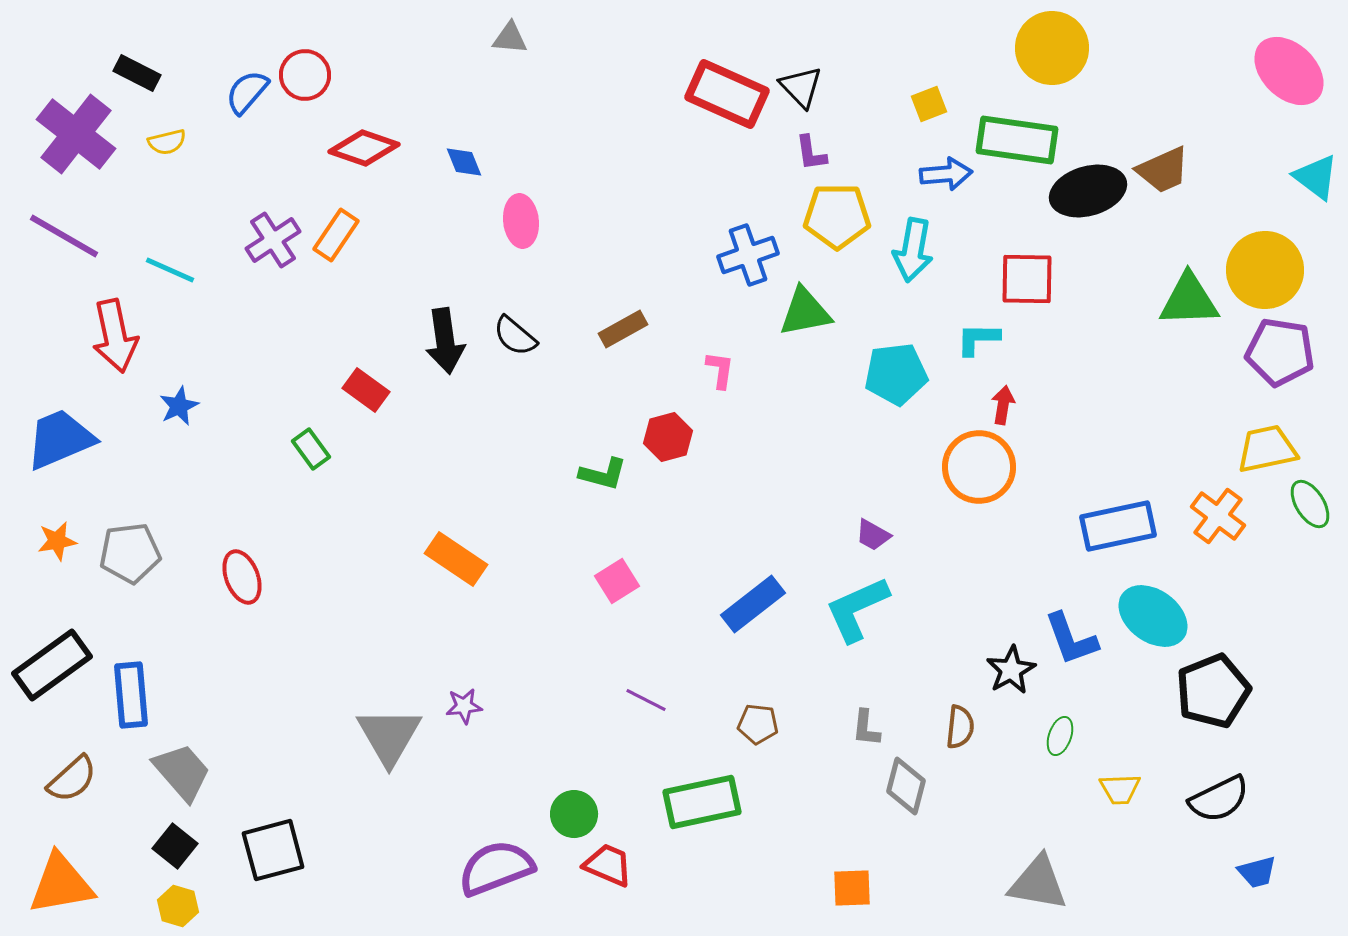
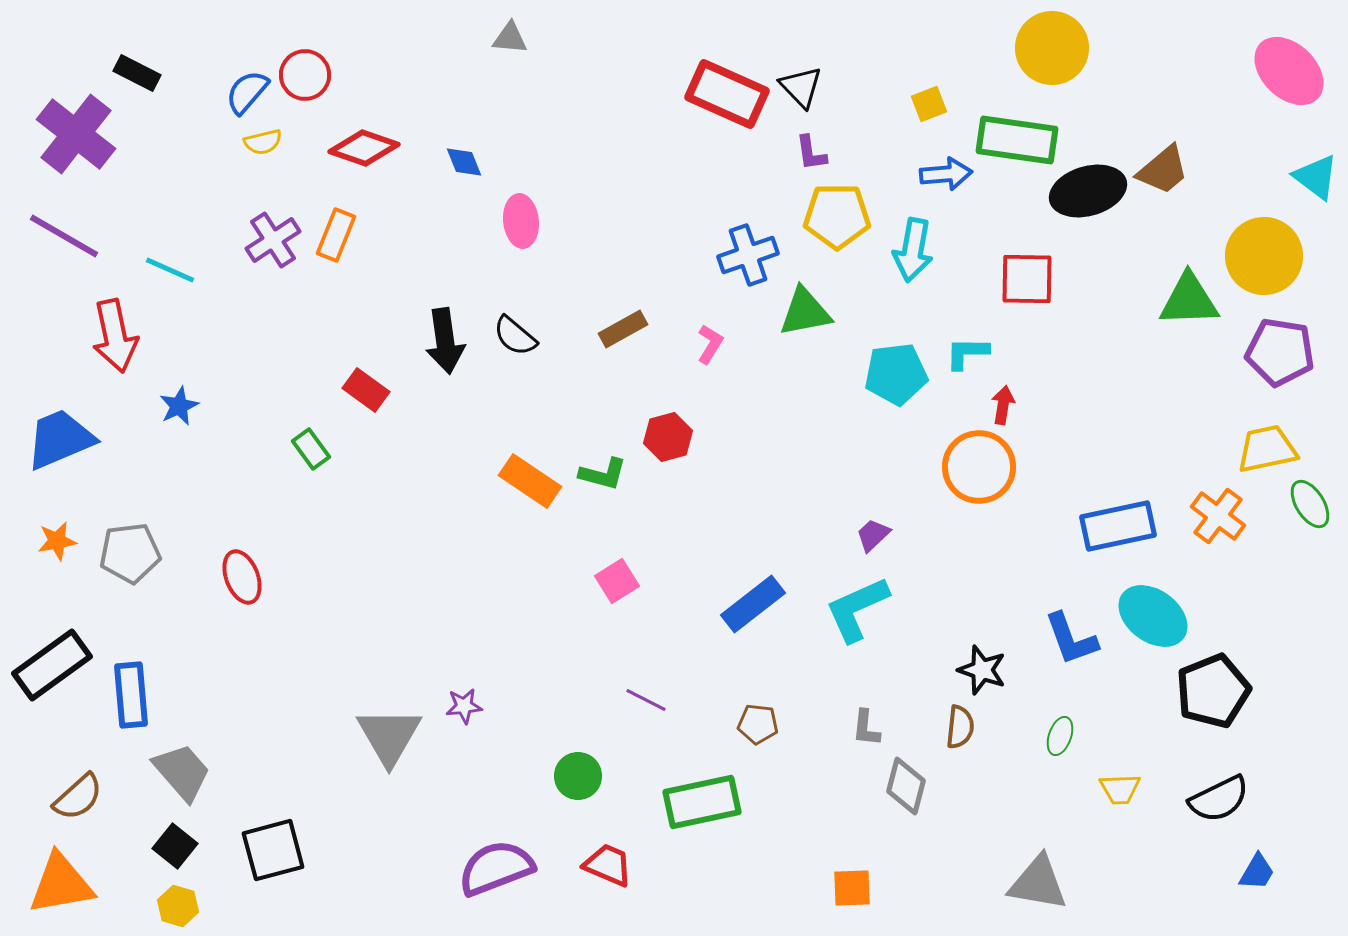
yellow semicircle at (167, 142): moved 96 px right
brown trapezoid at (1163, 170): rotated 16 degrees counterclockwise
orange rectangle at (336, 235): rotated 12 degrees counterclockwise
yellow circle at (1265, 270): moved 1 px left, 14 px up
cyan L-shape at (978, 339): moved 11 px left, 14 px down
pink L-shape at (720, 370): moved 10 px left, 26 px up; rotated 24 degrees clockwise
purple trapezoid at (873, 535): rotated 108 degrees clockwise
orange rectangle at (456, 559): moved 74 px right, 78 px up
black star at (1011, 670): moved 29 px left; rotated 24 degrees counterclockwise
brown semicircle at (72, 779): moved 6 px right, 18 px down
green circle at (574, 814): moved 4 px right, 38 px up
blue trapezoid at (1257, 872): rotated 45 degrees counterclockwise
